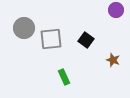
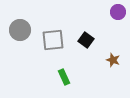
purple circle: moved 2 px right, 2 px down
gray circle: moved 4 px left, 2 px down
gray square: moved 2 px right, 1 px down
